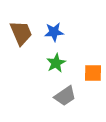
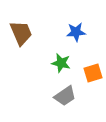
blue star: moved 22 px right
green star: moved 5 px right; rotated 30 degrees counterclockwise
orange square: rotated 18 degrees counterclockwise
